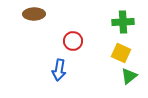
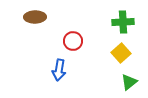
brown ellipse: moved 1 px right, 3 px down
yellow square: rotated 24 degrees clockwise
green triangle: moved 6 px down
